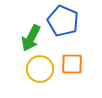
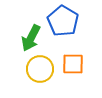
blue pentagon: rotated 8 degrees clockwise
orange square: moved 1 px right
